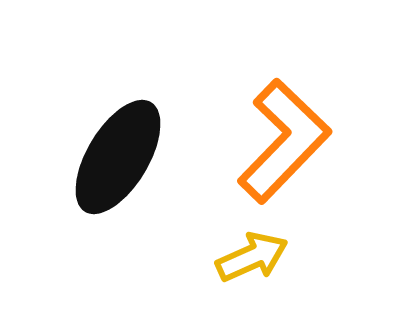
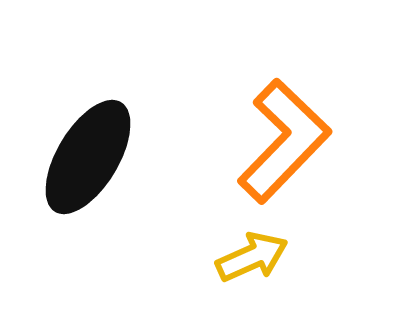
black ellipse: moved 30 px left
